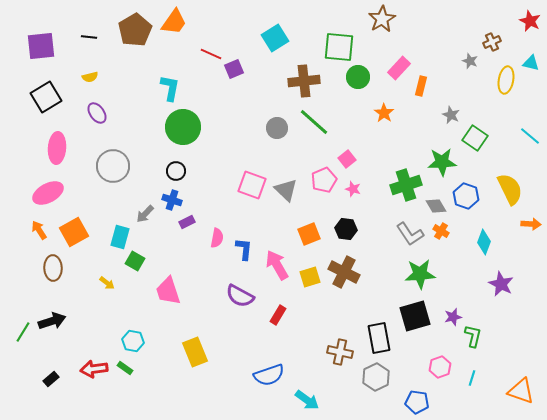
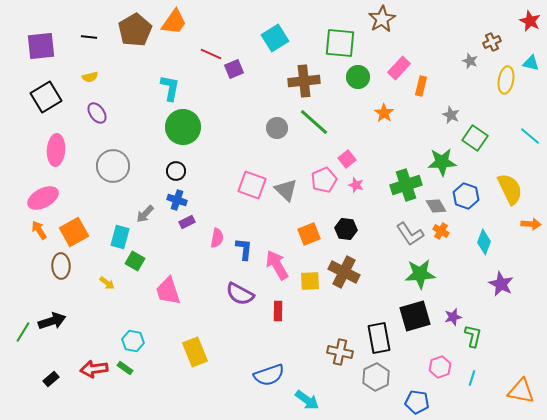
green square at (339, 47): moved 1 px right, 4 px up
pink ellipse at (57, 148): moved 1 px left, 2 px down
pink star at (353, 189): moved 3 px right, 4 px up
pink ellipse at (48, 193): moved 5 px left, 5 px down
blue cross at (172, 200): moved 5 px right
brown ellipse at (53, 268): moved 8 px right, 2 px up
yellow square at (310, 277): moved 4 px down; rotated 15 degrees clockwise
purple semicircle at (240, 296): moved 2 px up
red rectangle at (278, 315): moved 4 px up; rotated 30 degrees counterclockwise
orange triangle at (521, 391): rotated 8 degrees counterclockwise
